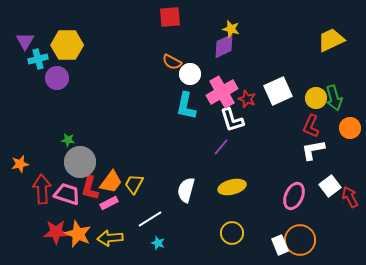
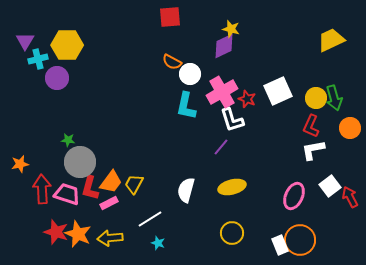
red star at (56, 232): rotated 20 degrees clockwise
